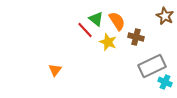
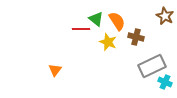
red line: moved 4 px left, 1 px up; rotated 48 degrees counterclockwise
